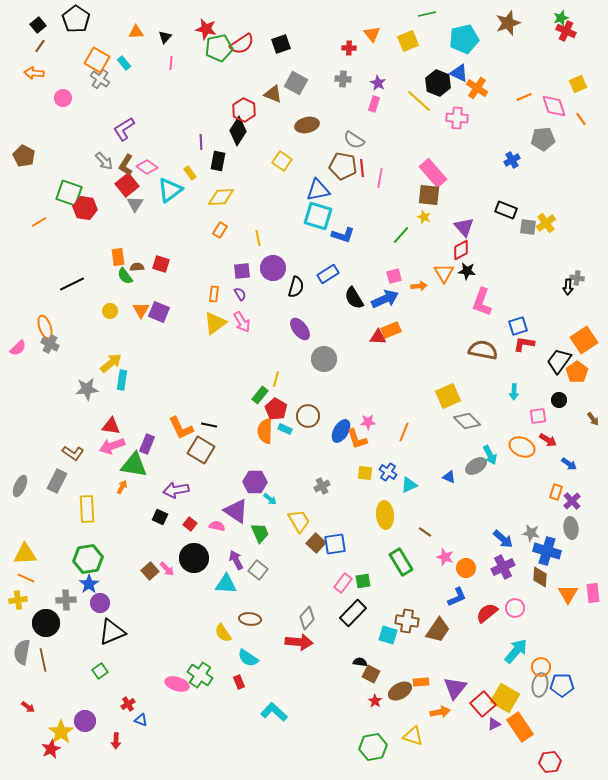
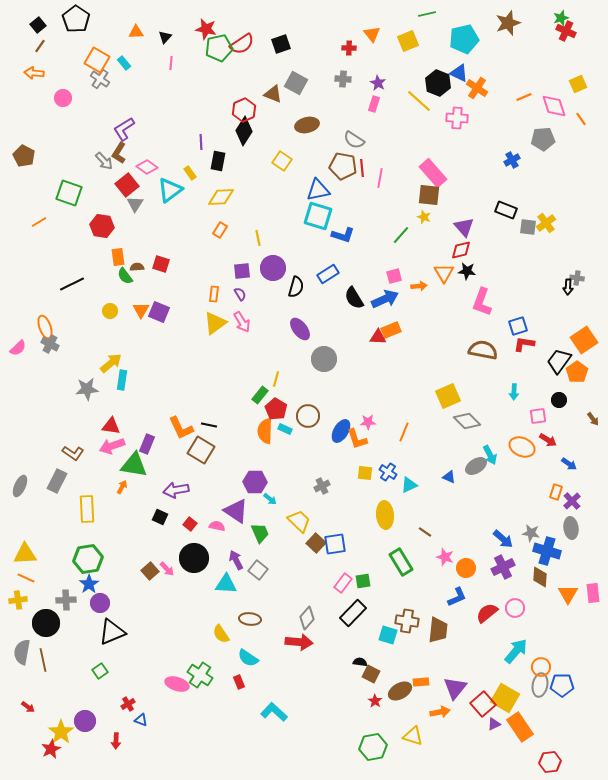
red hexagon at (244, 110): rotated 10 degrees clockwise
black diamond at (238, 131): moved 6 px right
brown L-shape at (126, 165): moved 7 px left, 12 px up
red hexagon at (85, 208): moved 17 px right, 18 px down
red diamond at (461, 250): rotated 15 degrees clockwise
yellow trapezoid at (299, 521): rotated 15 degrees counterclockwise
brown trapezoid at (438, 630): rotated 28 degrees counterclockwise
yellow semicircle at (223, 633): moved 2 px left, 1 px down
